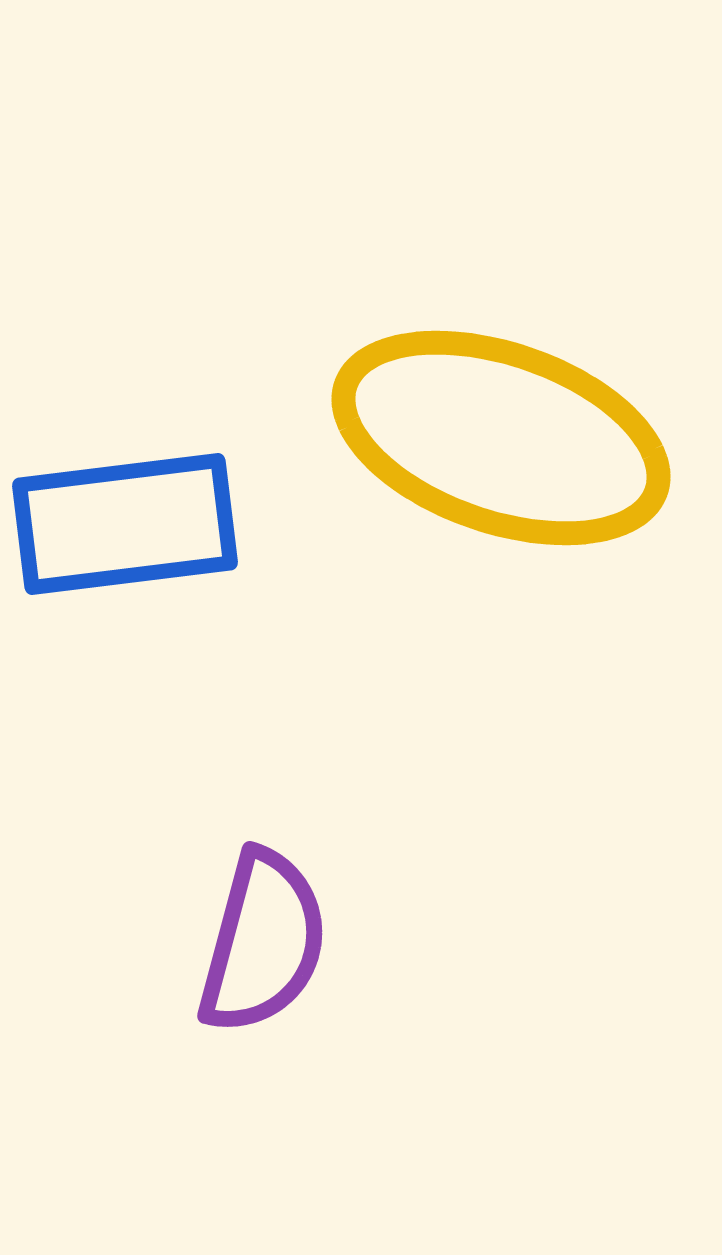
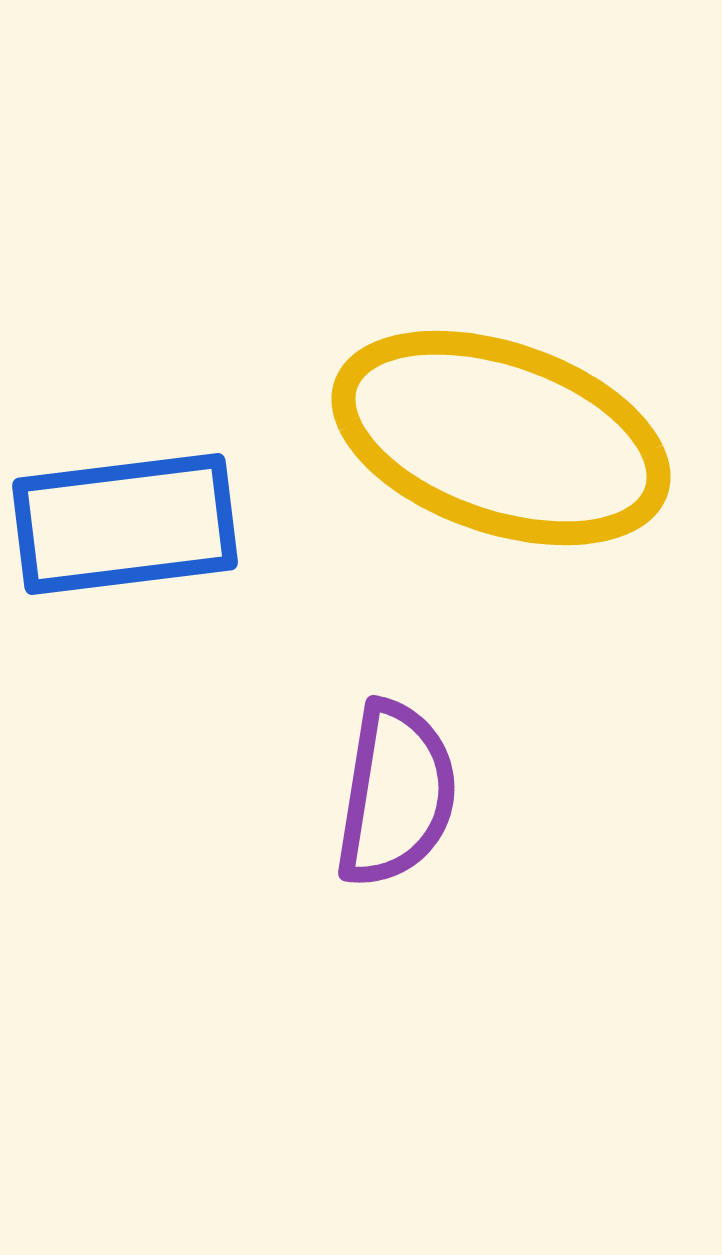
purple semicircle: moved 133 px right, 148 px up; rotated 6 degrees counterclockwise
